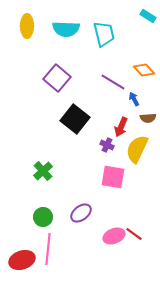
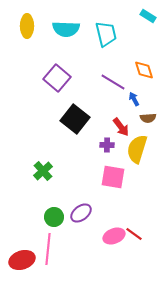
cyan trapezoid: moved 2 px right
orange diamond: rotated 25 degrees clockwise
red arrow: rotated 60 degrees counterclockwise
purple cross: rotated 24 degrees counterclockwise
yellow semicircle: rotated 8 degrees counterclockwise
green circle: moved 11 px right
